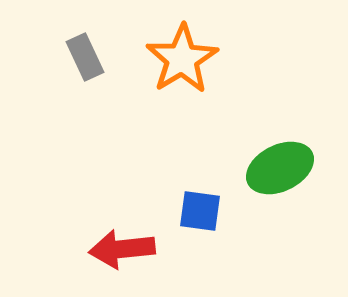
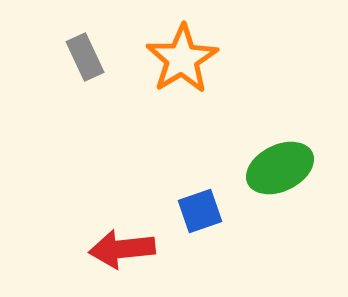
blue square: rotated 27 degrees counterclockwise
